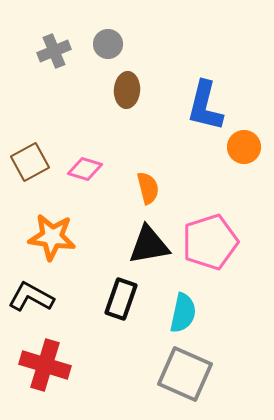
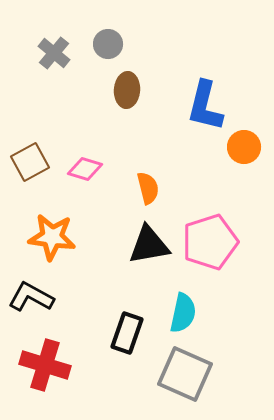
gray cross: moved 2 px down; rotated 28 degrees counterclockwise
black rectangle: moved 6 px right, 34 px down
